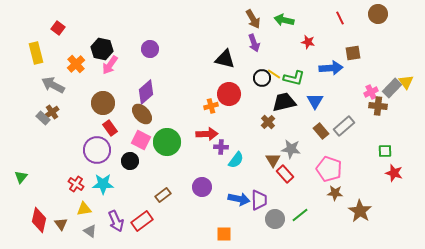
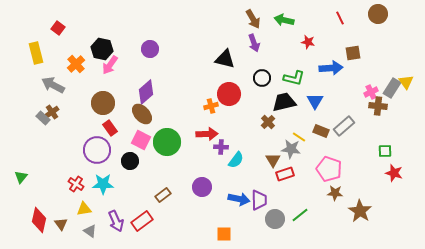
yellow line at (274, 74): moved 25 px right, 63 px down
gray rectangle at (392, 88): rotated 12 degrees counterclockwise
brown rectangle at (321, 131): rotated 28 degrees counterclockwise
red rectangle at (285, 174): rotated 66 degrees counterclockwise
